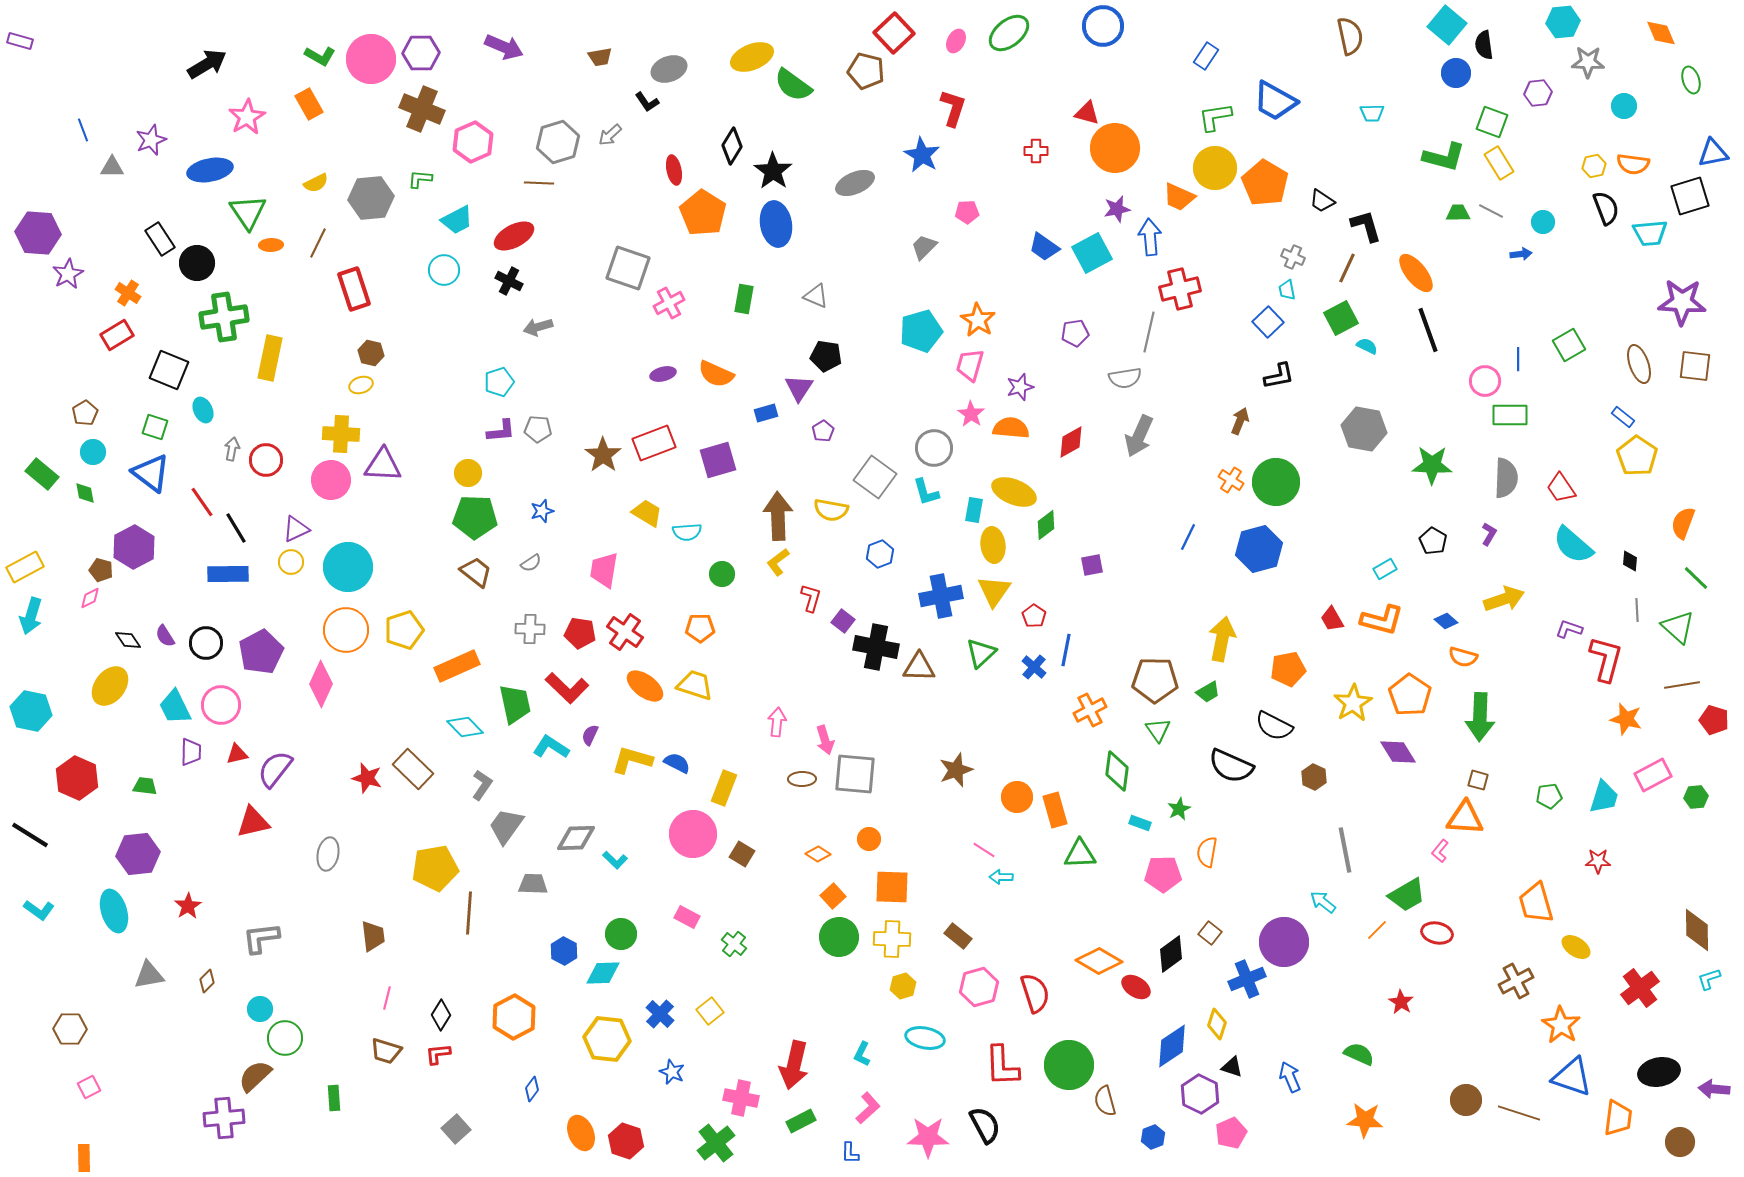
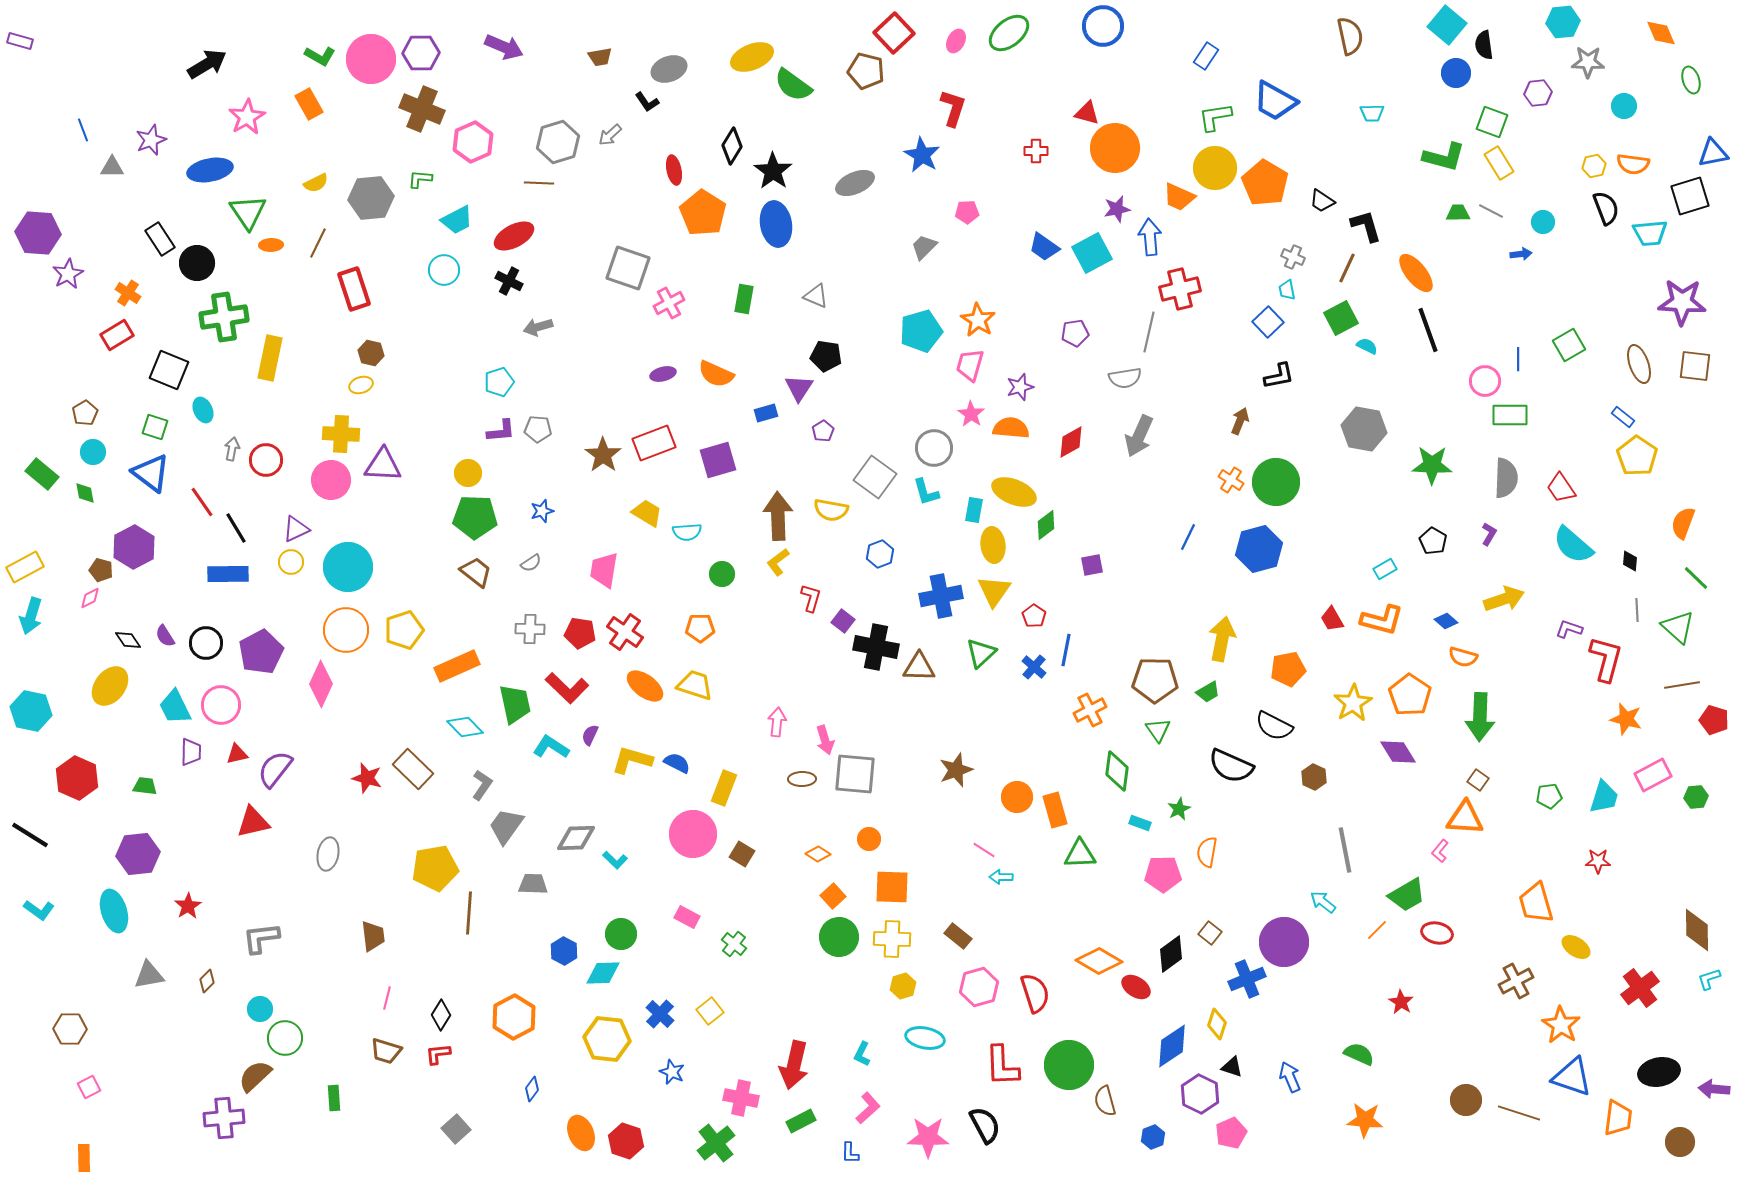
brown square at (1478, 780): rotated 20 degrees clockwise
